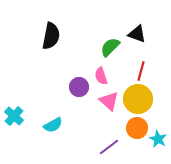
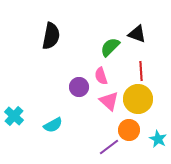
red line: rotated 18 degrees counterclockwise
orange circle: moved 8 px left, 2 px down
